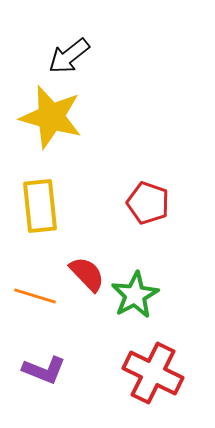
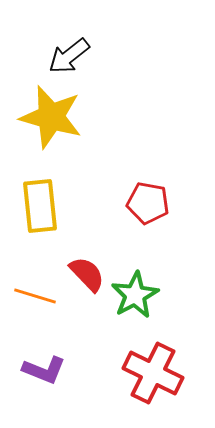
red pentagon: rotated 9 degrees counterclockwise
